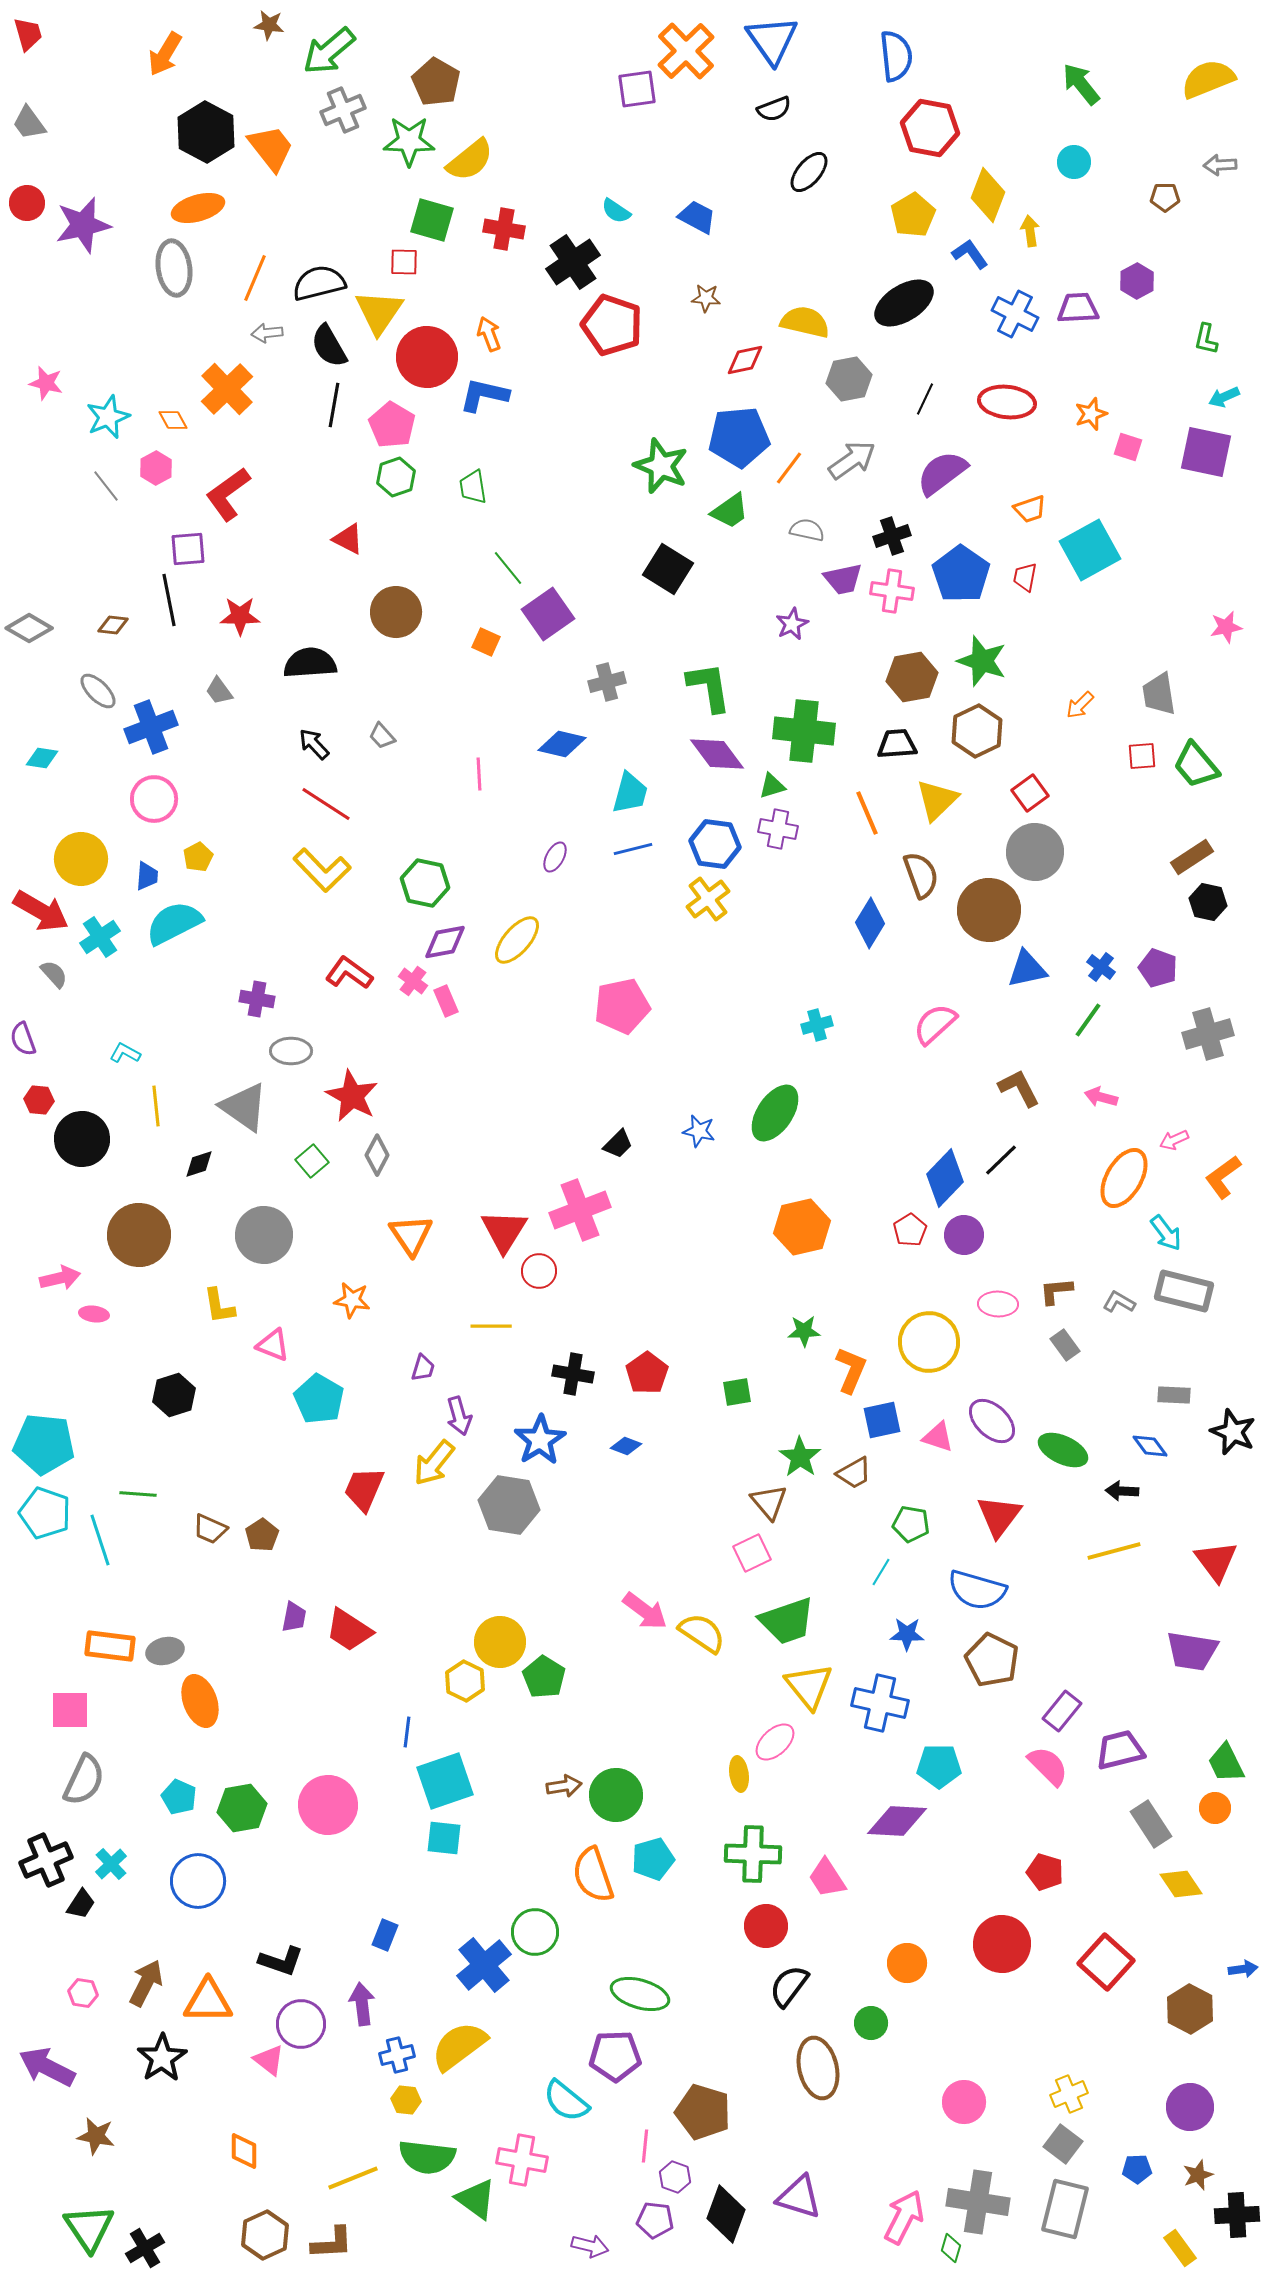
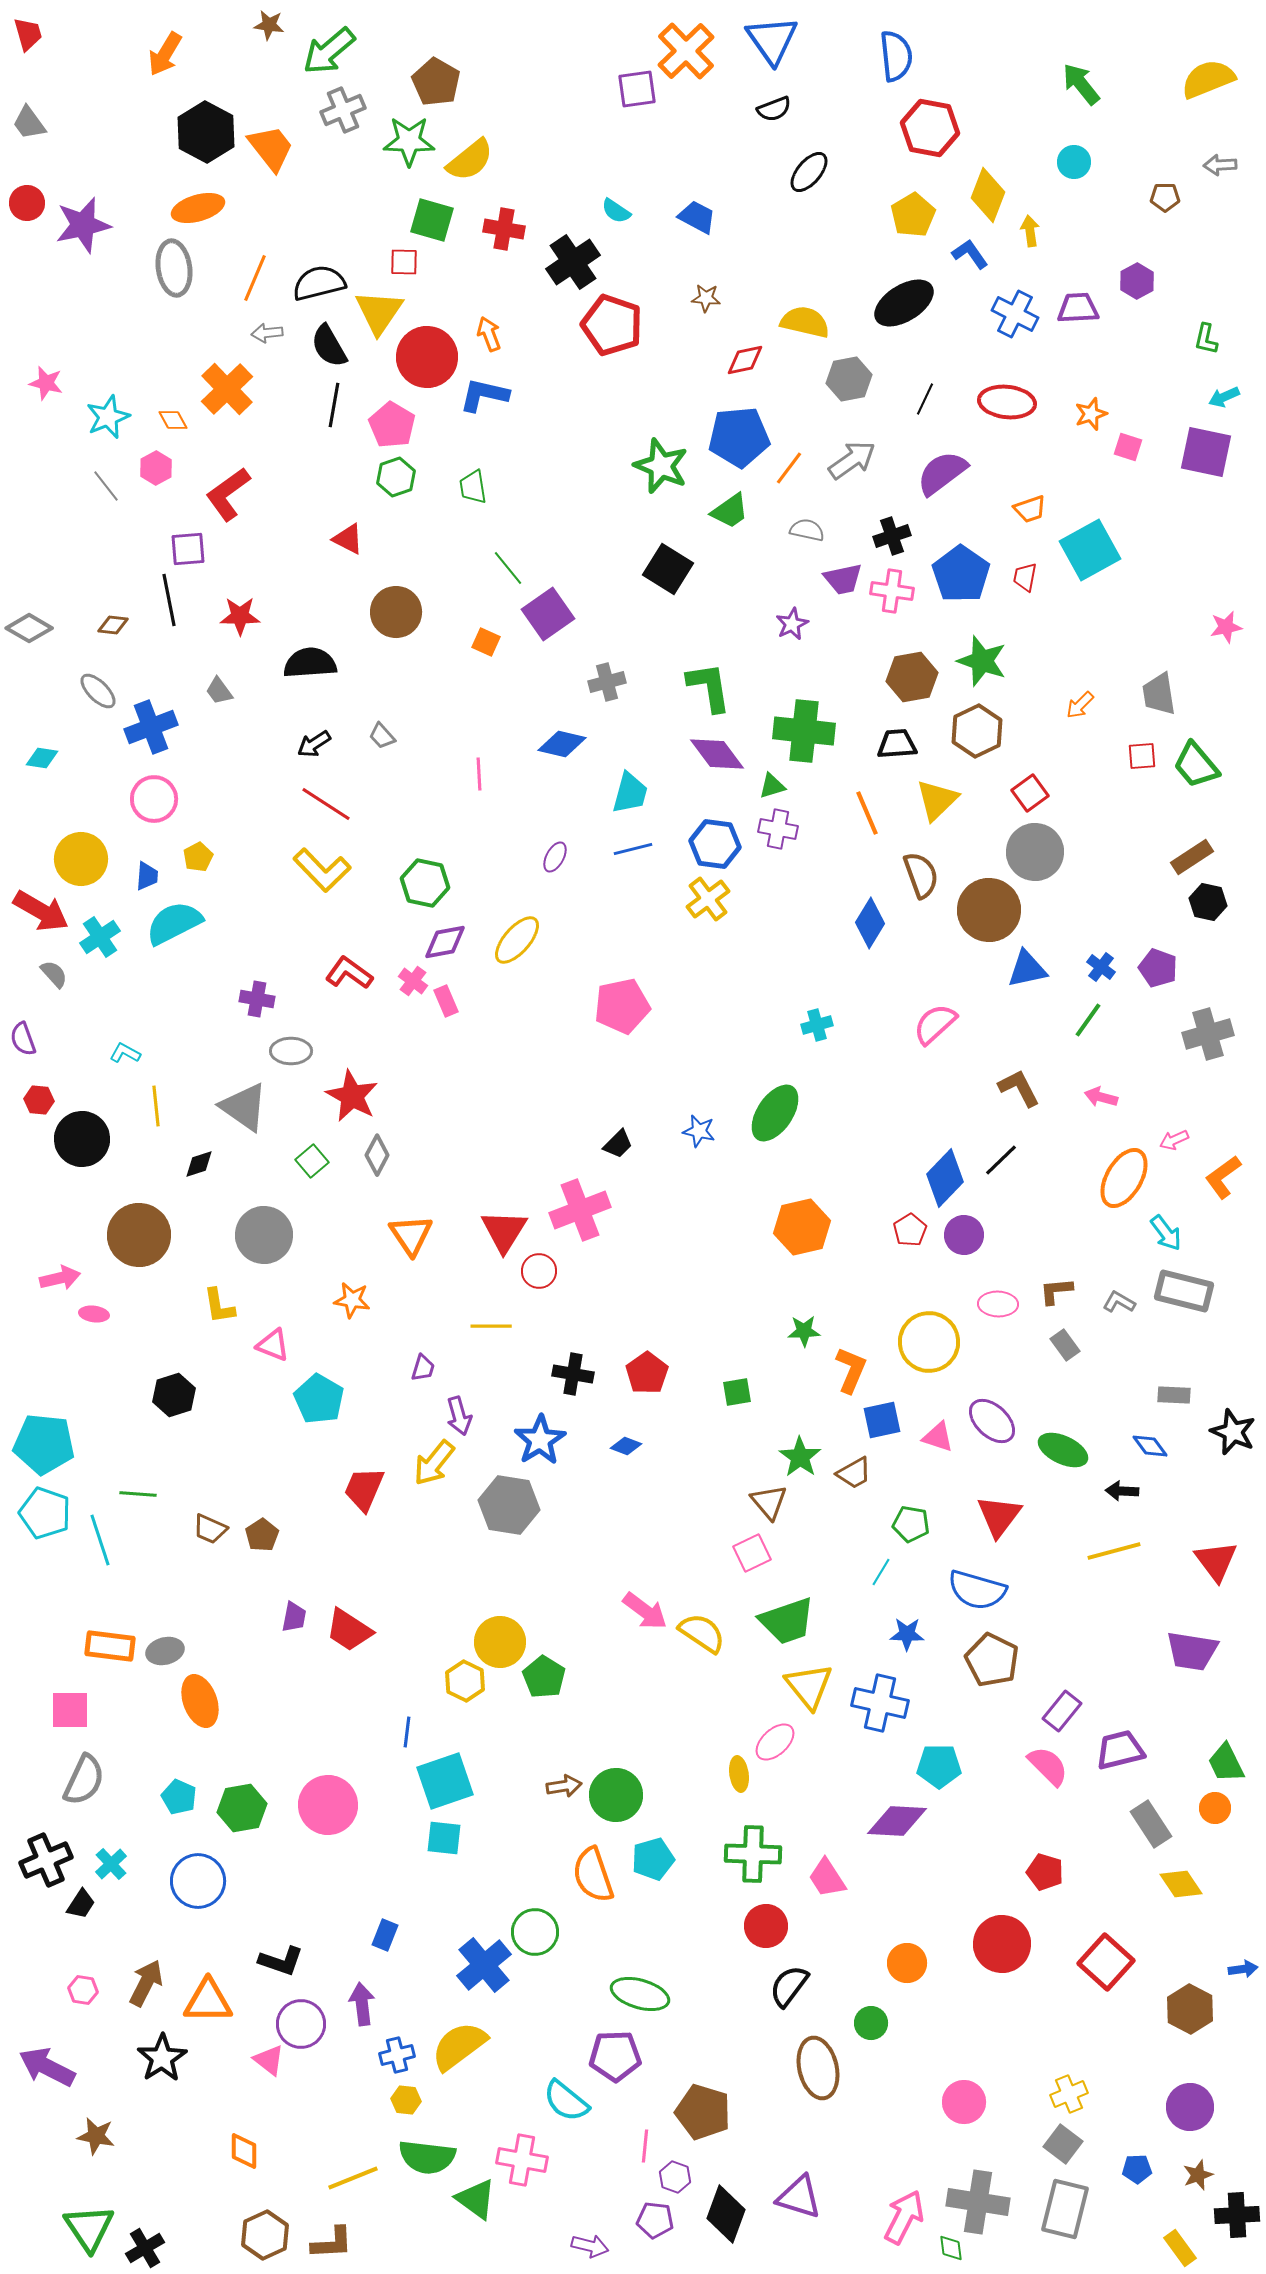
black arrow at (314, 744): rotated 80 degrees counterclockwise
pink hexagon at (83, 1993): moved 3 px up
green diamond at (951, 2248): rotated 24 degrees counterclockwise
